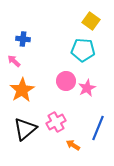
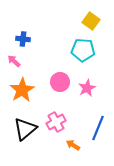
pink circle: moved 6 px left, 1 px down
